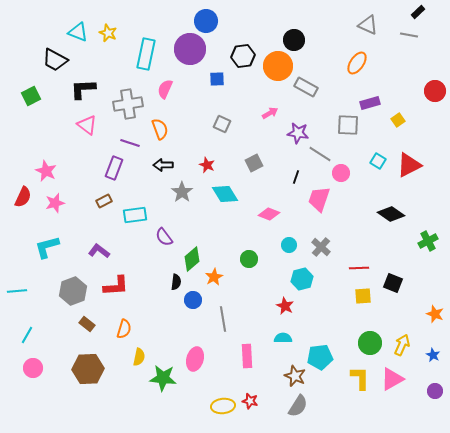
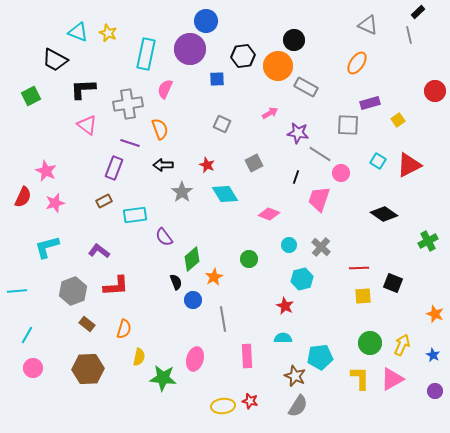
gray line at (409, 35): rotated 66 degrees clockwise
black diamond at (391, 214): moved 7 px left
black semicircle at (176, 282): rotated 28 degrees counterclockwise
